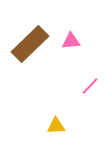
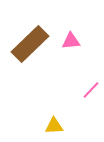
pink line: moved 1 px right, 4 px down
yellow triangle: moved 2 px left
